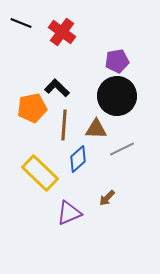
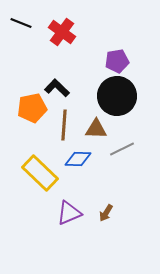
blue diamond: rotated 44 degrees clockwise
brown arrow: moved 1 px left, 15 px down; rotated 12 degrees counterclockwise
